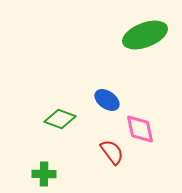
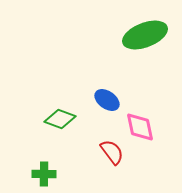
pink diamond: moved 2 px up
